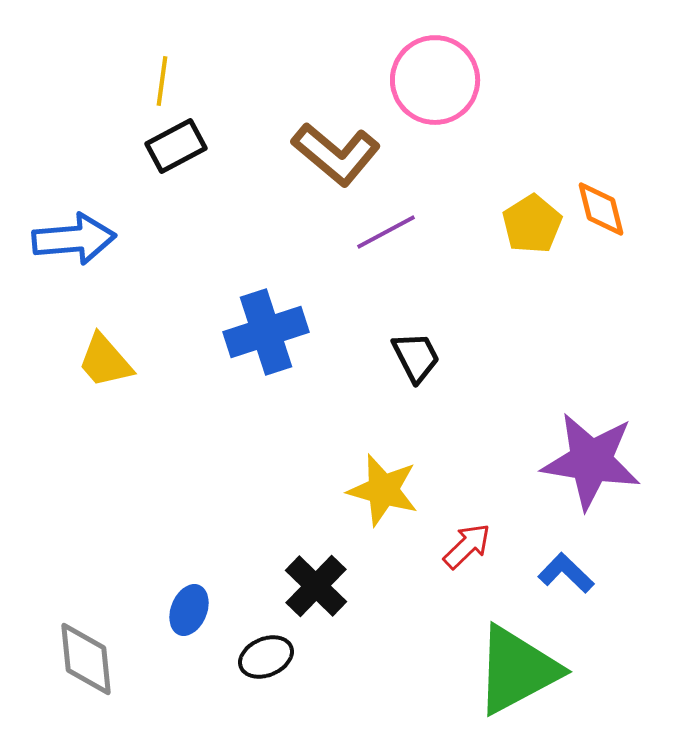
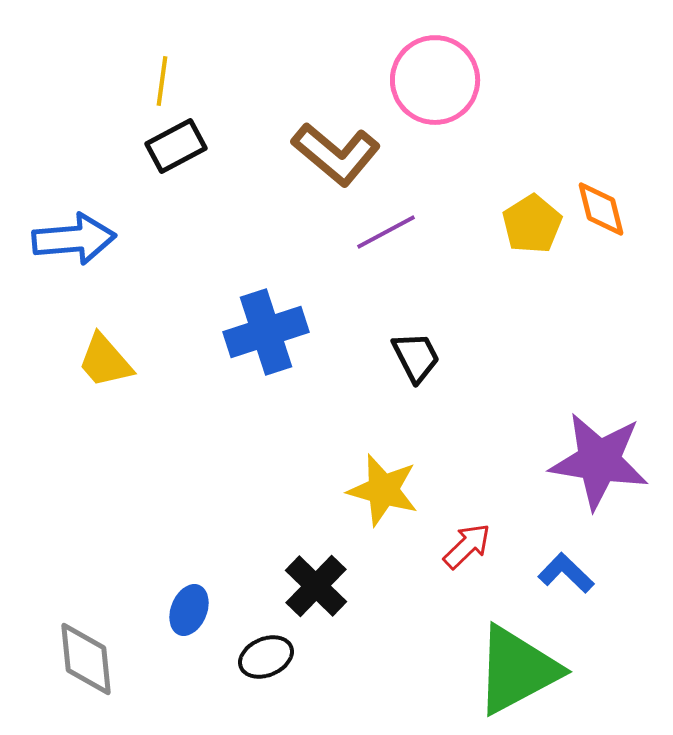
purple star: moved 8 px right
